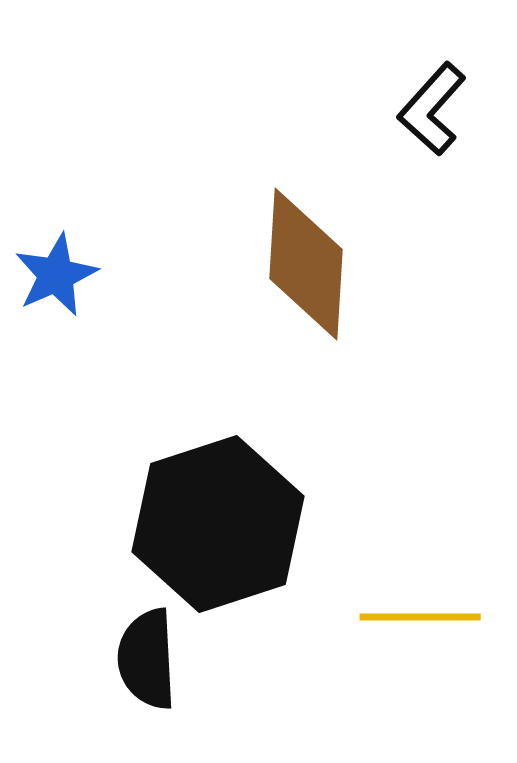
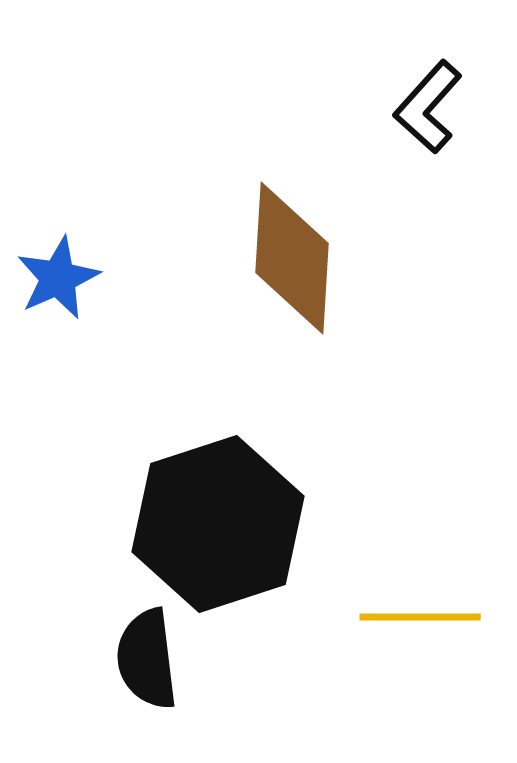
black L-shape: moved 4 px left, 2 px up
brown diamond: moved 14 px left, 6 px up
blue star: moved 2 px right, 3 px down
black semicircle: rotated 4 degrees counterclockwise
